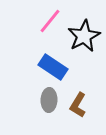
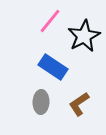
gray ellipse: moved 8 px left, 2 px down
brown L-shape: moved 1 px right, 1 px up; rotated 25 degrees clockwise
